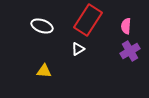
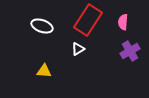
pink semicircle: moved 3 px left, 4 px up
